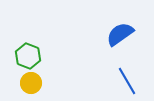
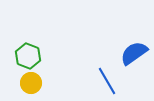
blue semicircle: moved 14 px right, 19 px down
blue line: moved 20 px left
